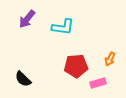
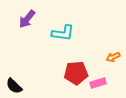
cyan L-shape: moved 6 px down
orange arrow: moved 3 px right, 2 px up; rotated 40 degrees clockwise
red pentagon: moved 7 px down
black semicircle: moved 9 px left, 7 px down
